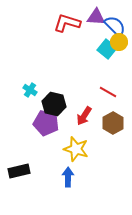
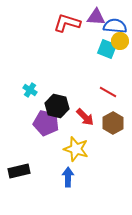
blue semicircle: rotated 40 degrees counterclockwise
yellow circle: moved 1 px right, 1 px up
cyan square: rotated 18 degrees counterclockwise
black hexagon: moved 3 px right, 2 px down
red arrow: moved 1 px right, 1 px down; rotated 78 degrees counterclockwise
